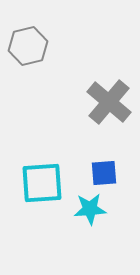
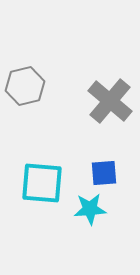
gray hexagon: moved 3 px left, 40 px down
gray cross: moved 1 px right, 1 px up
cyan square: rotated 9 degrees clockwise
